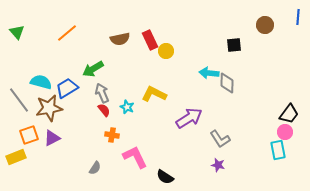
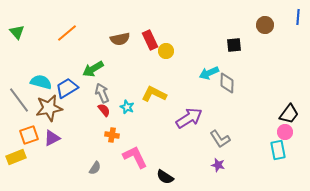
cyan arrow: rotated 30 degrees counterclockwise
